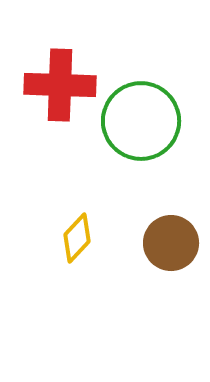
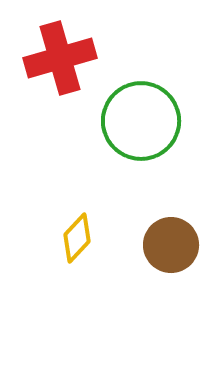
red cross: moved 27 px up; rotated 18 degrees counterclockwise
brown circle: moved 2 px down
